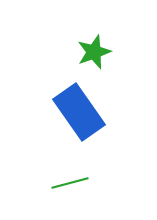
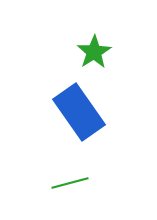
green star: rotated 12 degrees counterclockwise
